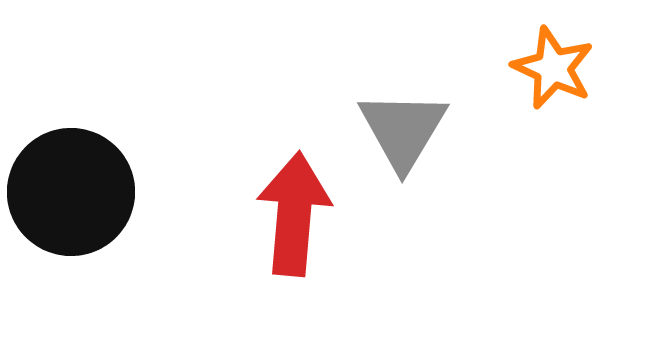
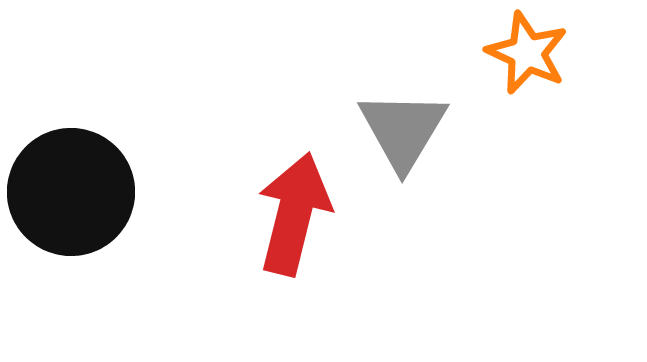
orange star: moved 26 px left, 15 px up
red arrow: rotated 9 degrees clockwise
